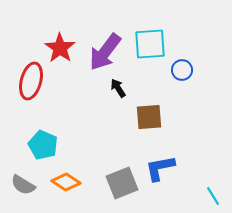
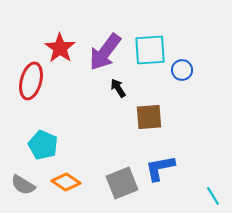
cyan square: moved 6 px down
